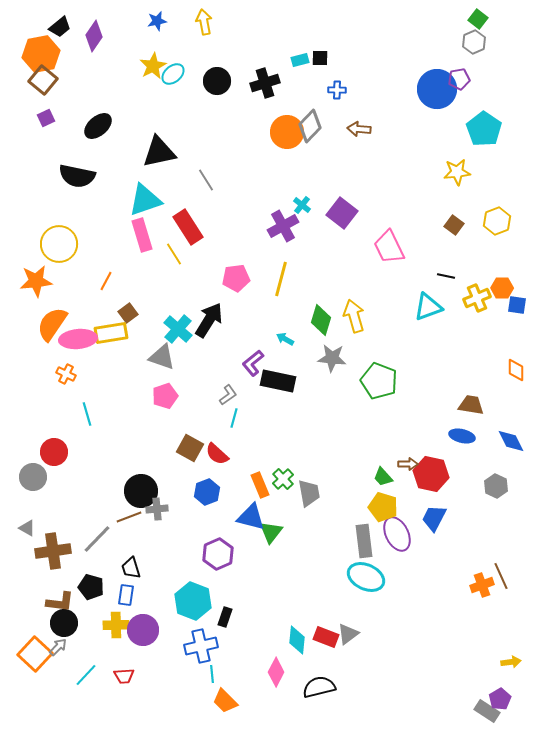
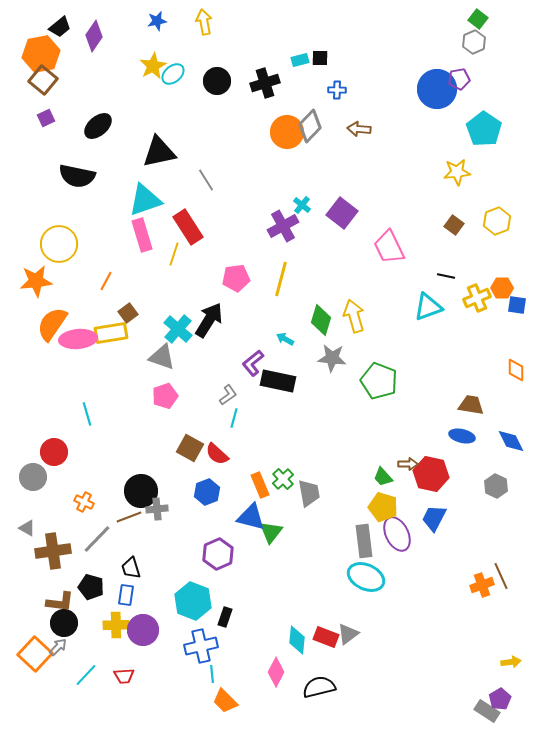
yellow line at (174, 254): rotated 50 degrees clockwise
orange cross at (66, 374): moved 18 px right, 128 px down
